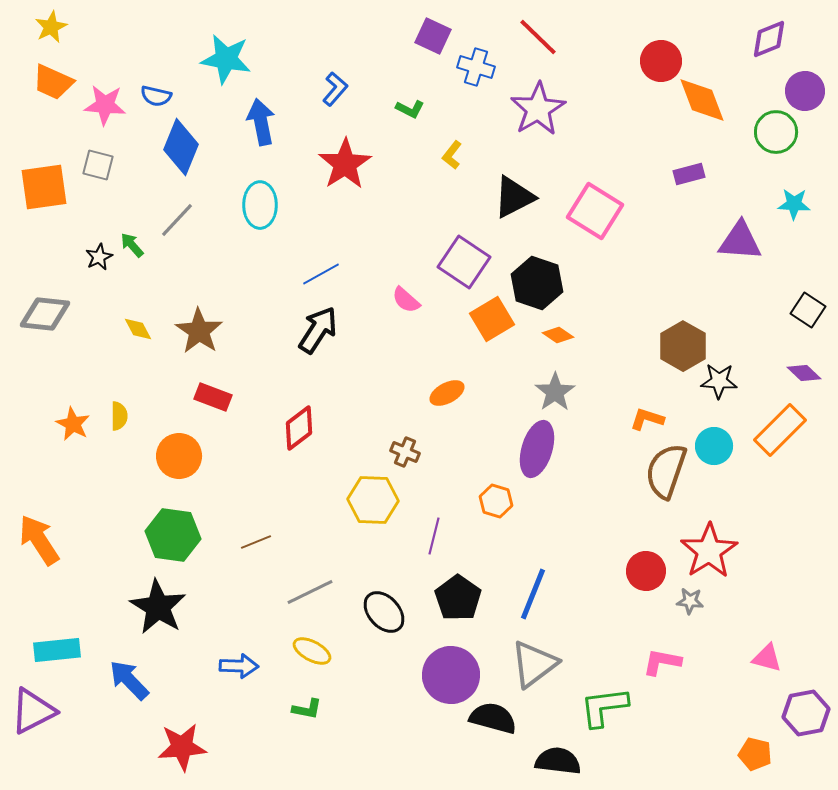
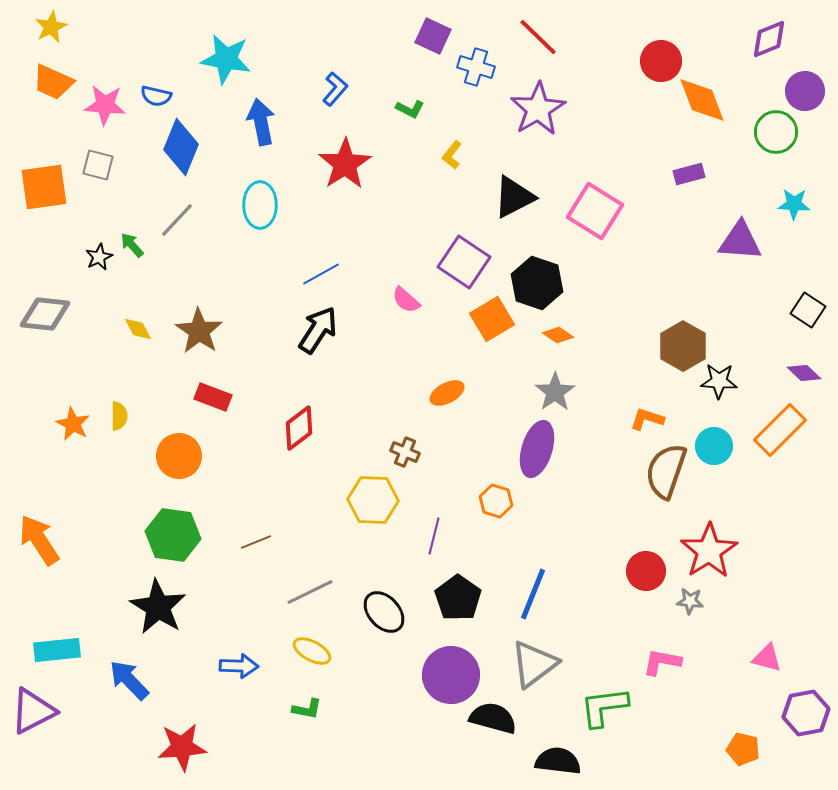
orange pentagon at (755, 754): moved 12 px left, 5 px up
